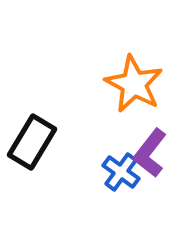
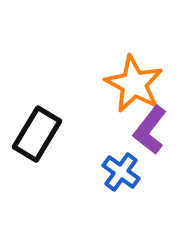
black rectangle: moved 5 px right, 8 px up
purple L-shape: moved 23 px up
